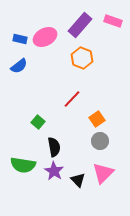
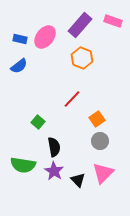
pink ellipse: rotated 25 degrees counterclockwise
